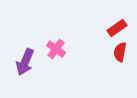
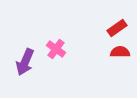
red semicircle: rotated 78 degrees clockwise
